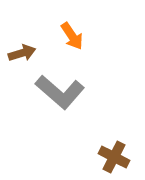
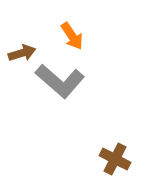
gray L-shape: moved 11 px up
brown cross: moved 1 px right, 2 px down
